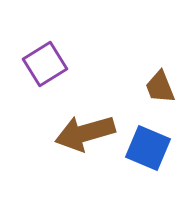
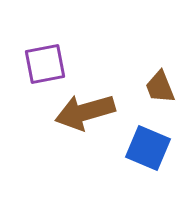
purple square: rotated 21 degrees clockwise
brown arrow: moved 21 px up
